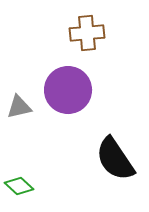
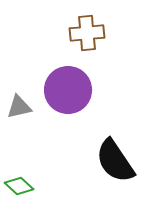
black semicircle: moved 2 px down
